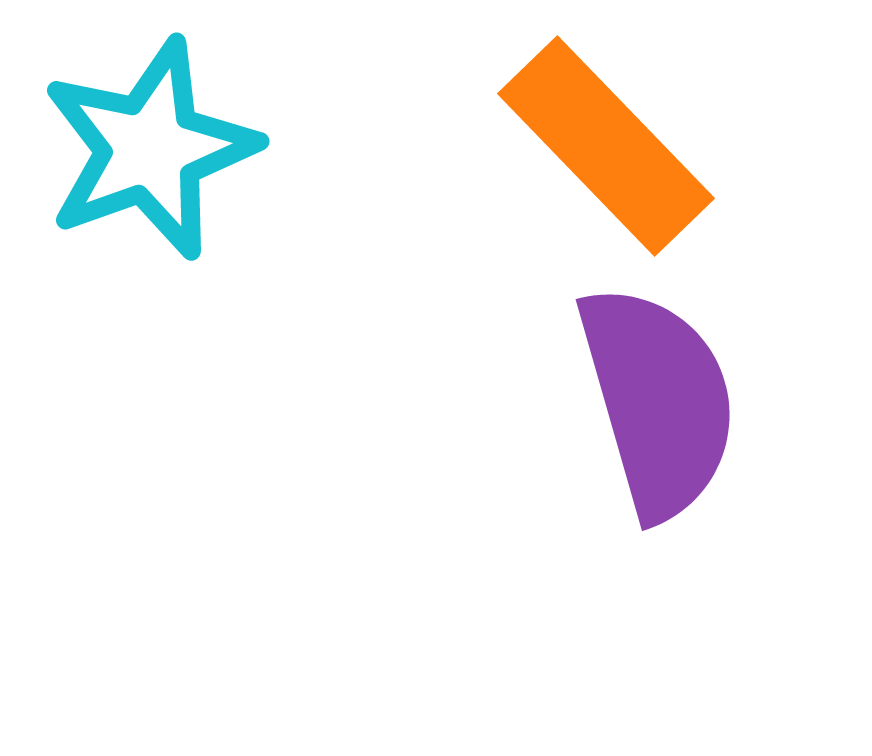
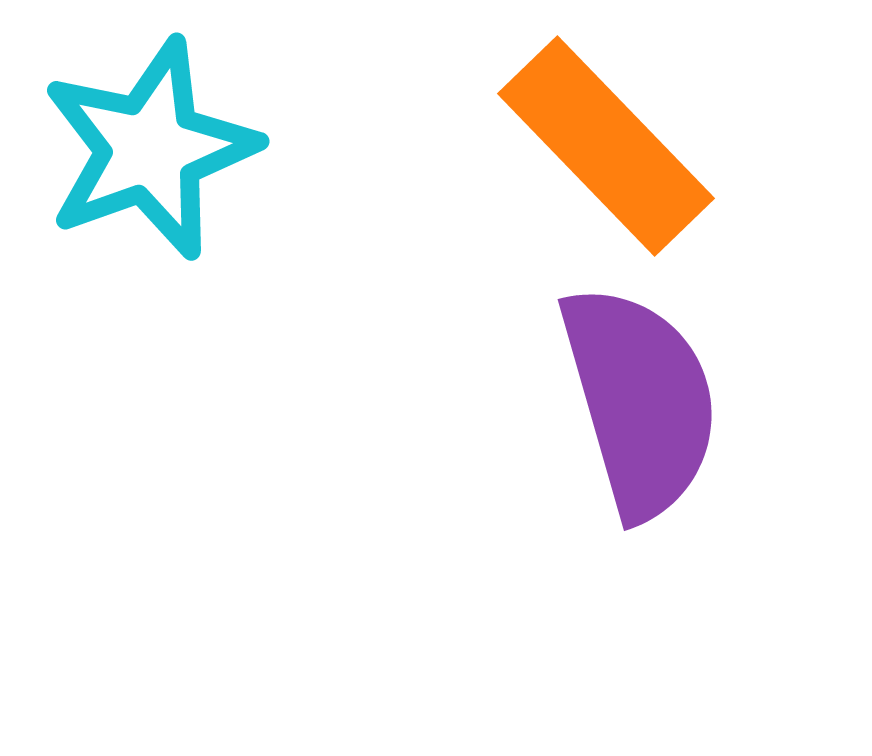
purple semicircle: moved 18 px left
